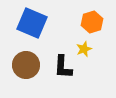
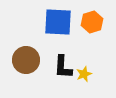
blue square: moved 26 px right, 1 px up; rotated 20 degrees counterclockwise
yellow star: moved 25 px down
brown circle: moved 5 px up
